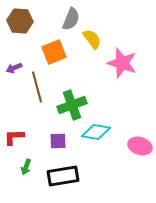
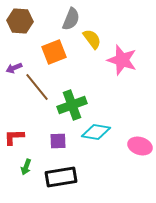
pink star: moved 3 px up
brown line: rotated 24 degrees counterclockwise
black rectangle: moved 2 px left, 1 px down
